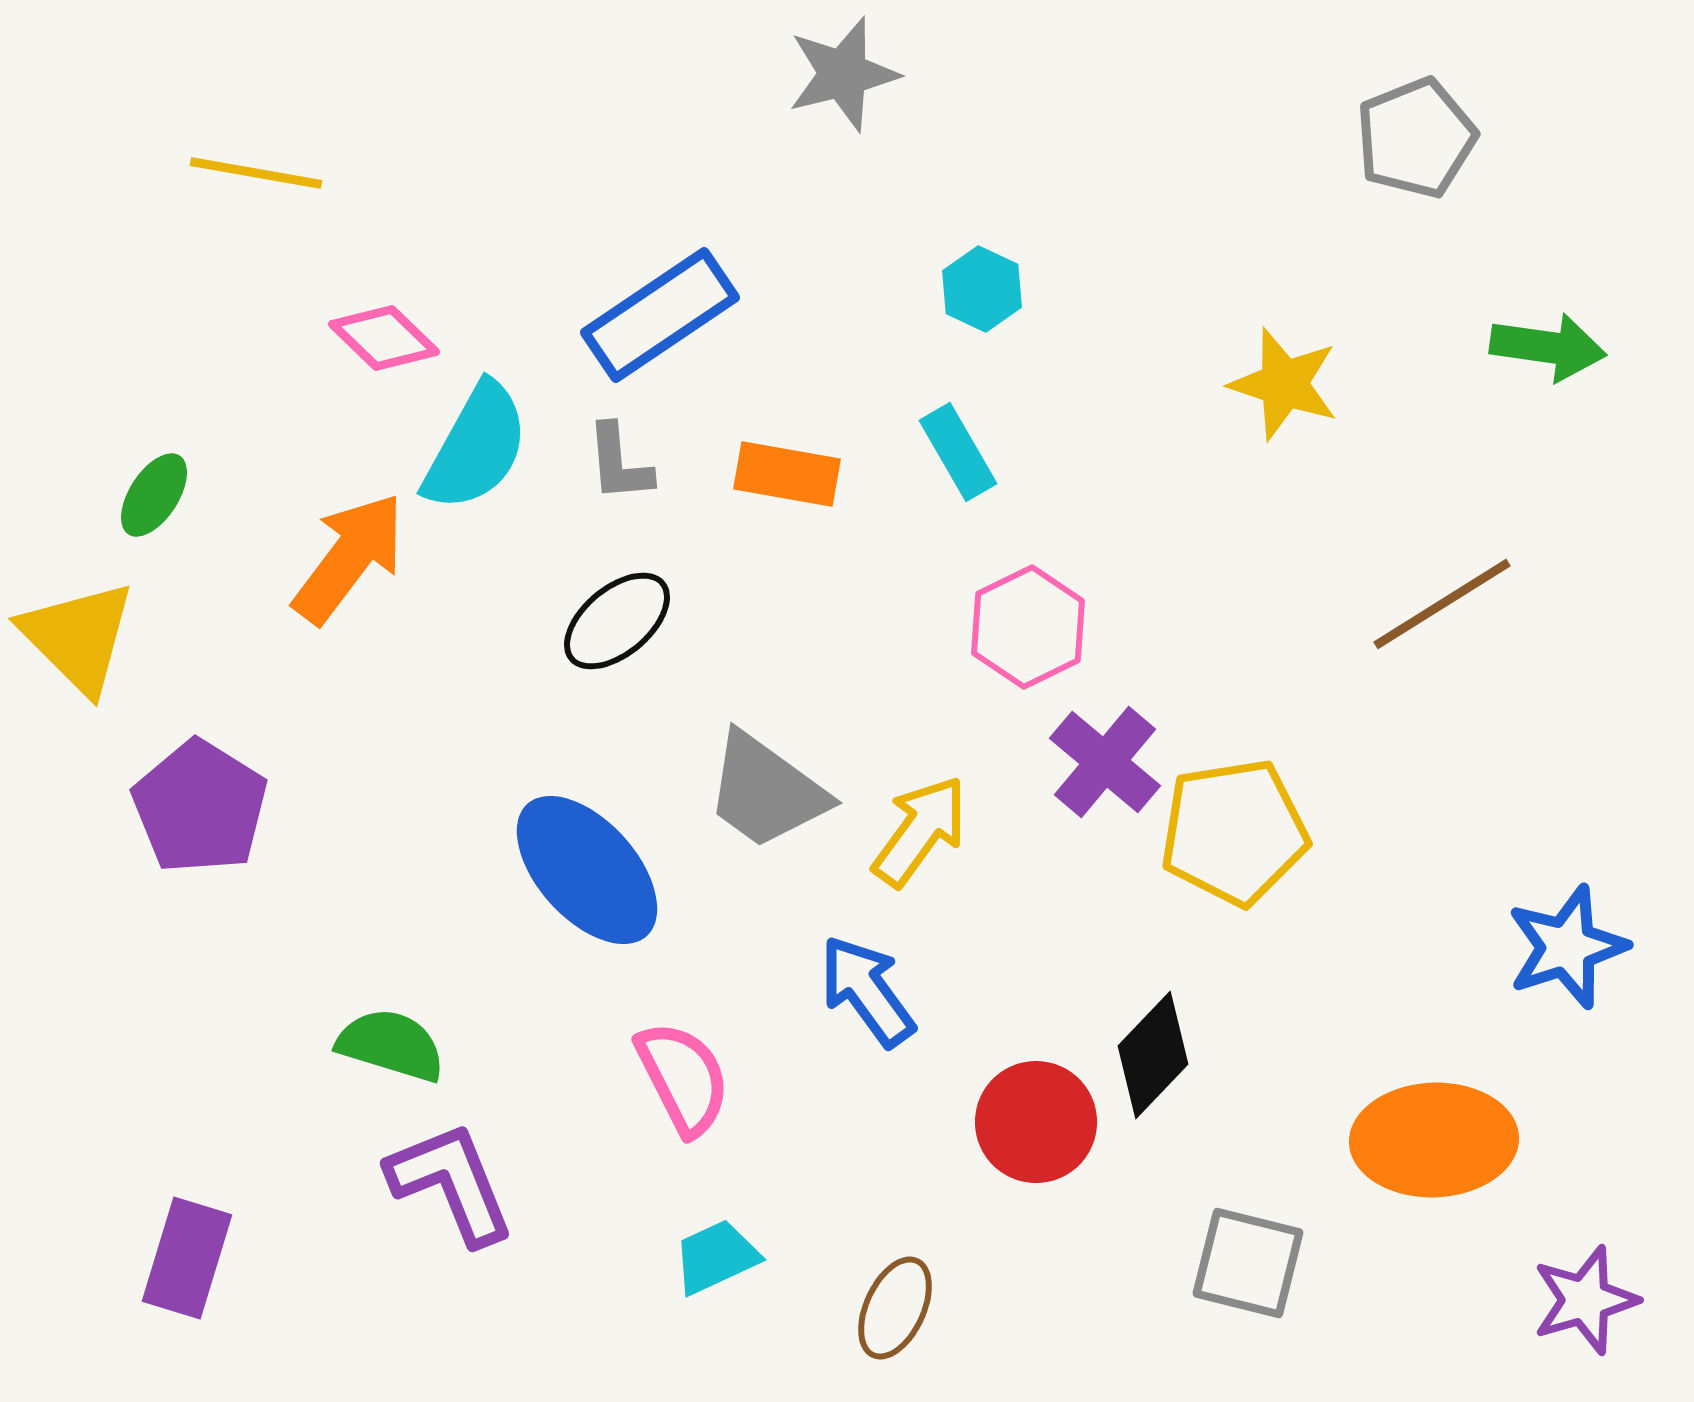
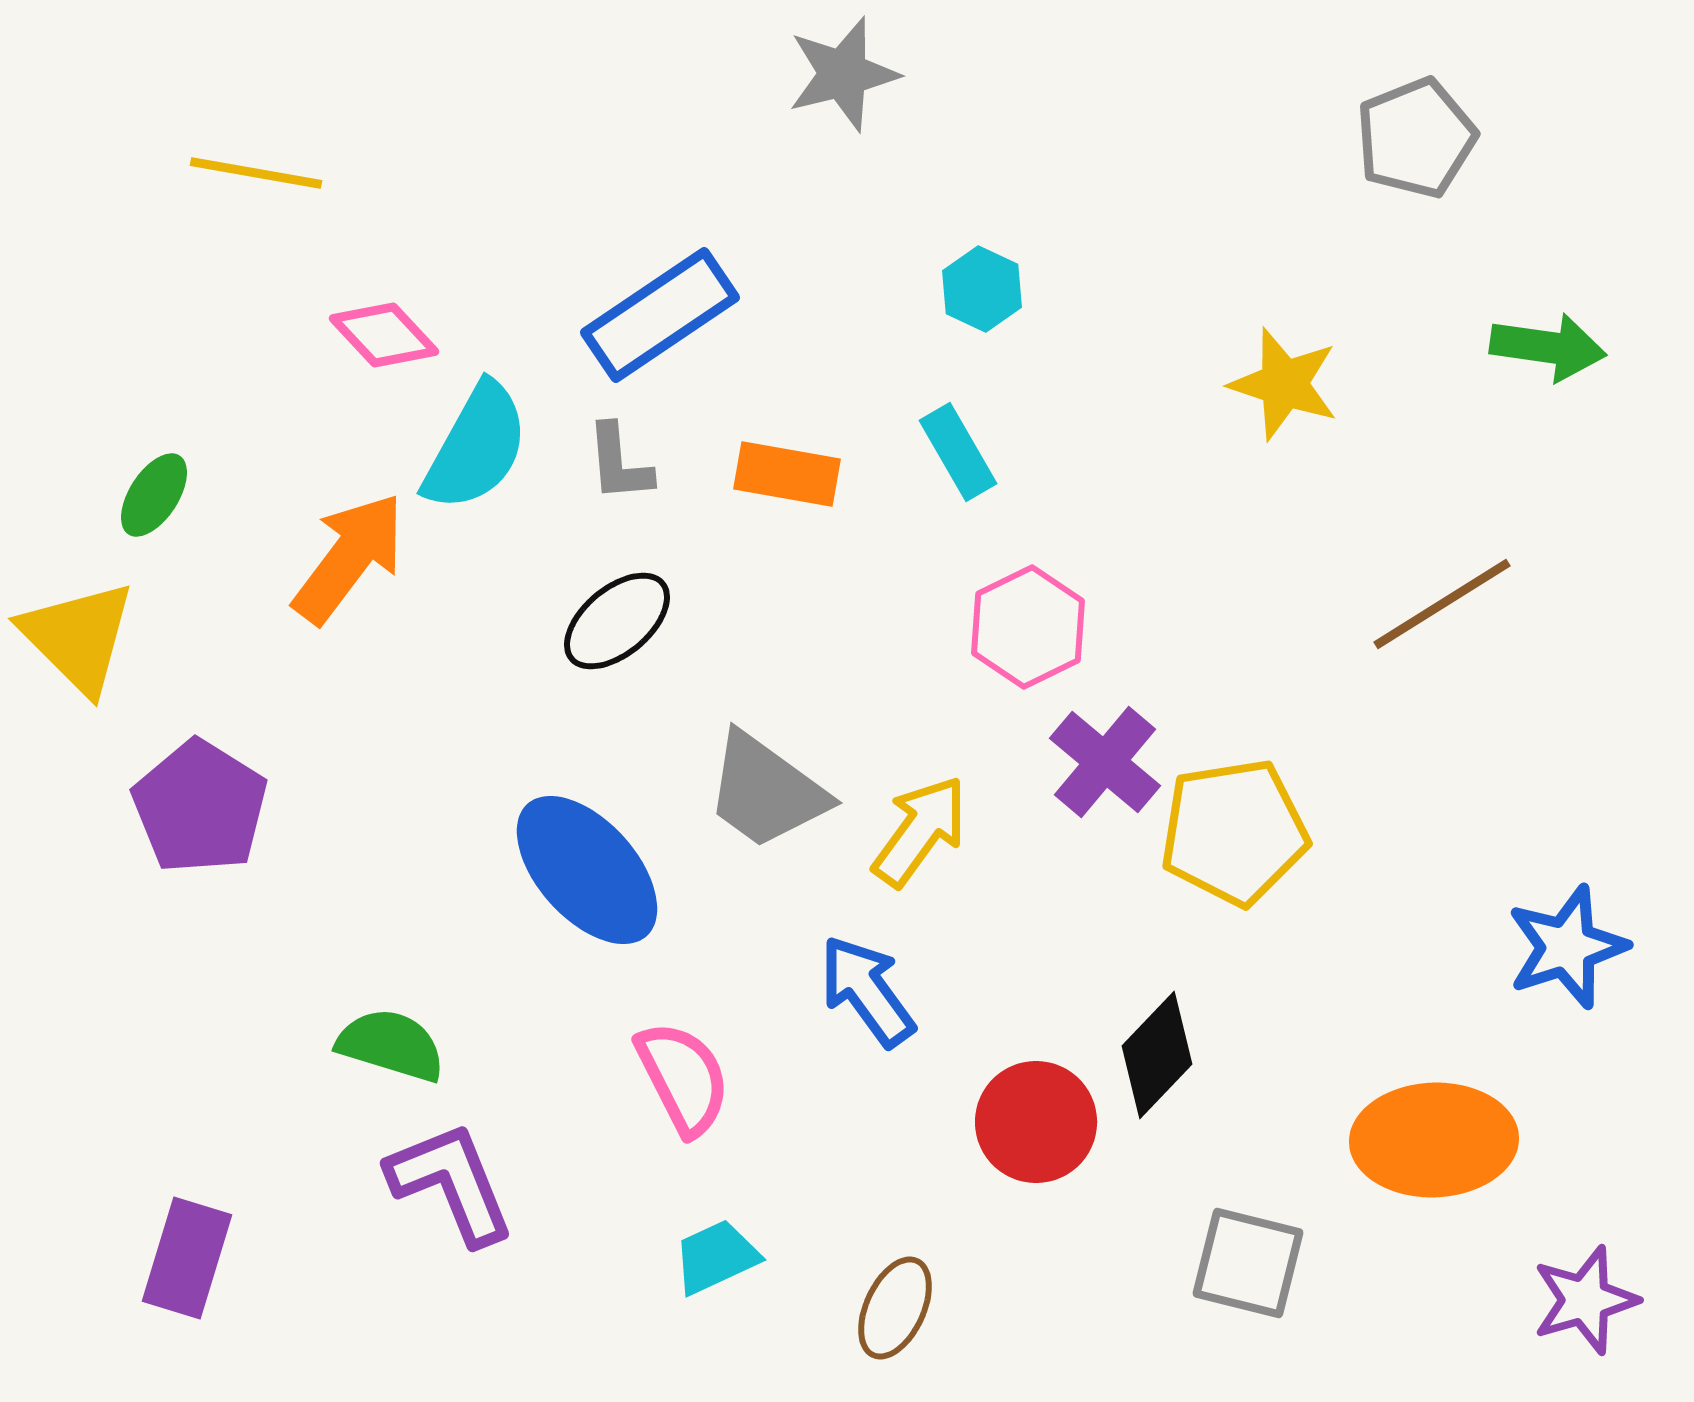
pink diamond: moved 3 px up; rotated 3 degrees clockwise
black diamond: moved 4 px right
